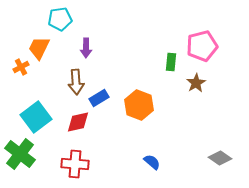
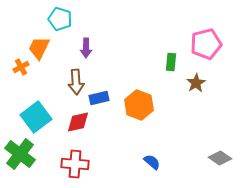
cyan pentagon: rotated 25 degrees clockwise
pink pentagon: moved 4 px right, 2 px up
blue rectangle: rotated 18 degrees clockwise
